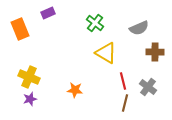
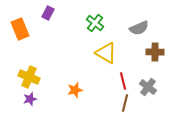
purple rectangle: rotated 40 degrees counterclockwise
orange star: rotated 21 degrees counterclockwise
